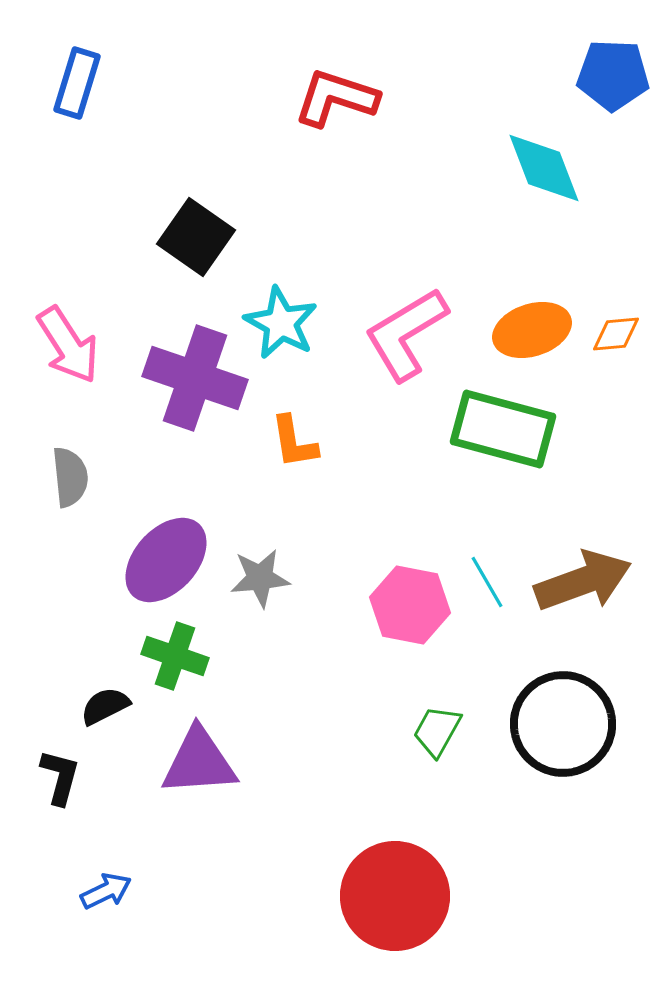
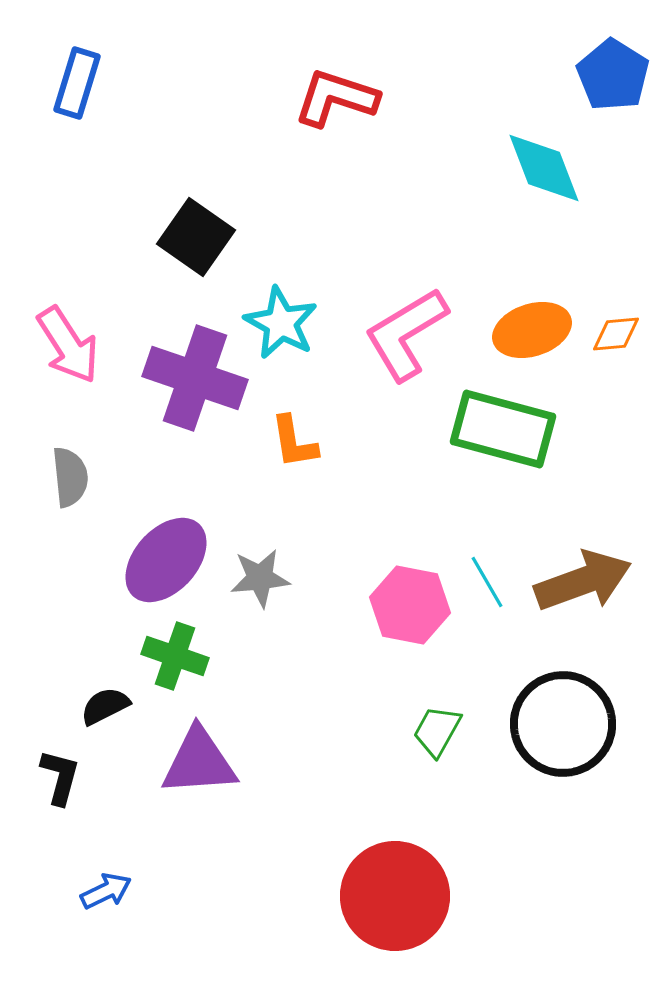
blue pentagon: rotated 30 degrees clockwise
